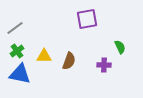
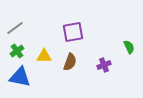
purple square: moved 14 px left, 13 px down
green semicircle: moved 9 px right
brown semicircle: moved 1 px right, 1 px down
purple cross: rotated 24 degrees counterclockwise
blue triangle: moved 3 px down
